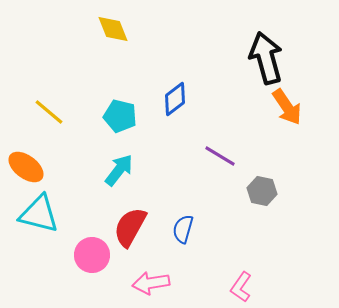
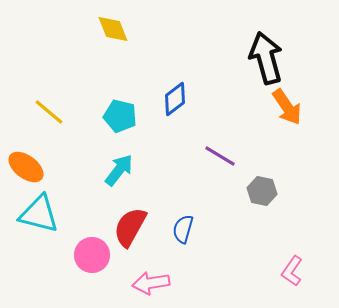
pink L-shape: moved 51 px right, 16 px up
